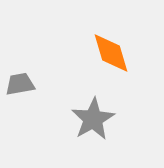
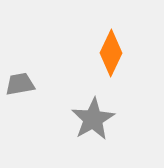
orange diamond: rotated 42 degrees clockwise
